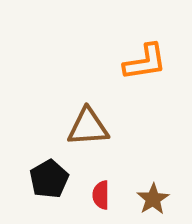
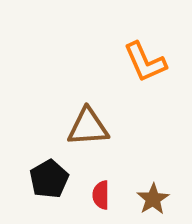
orange L-shape: rotated 75 degrees clockwise
